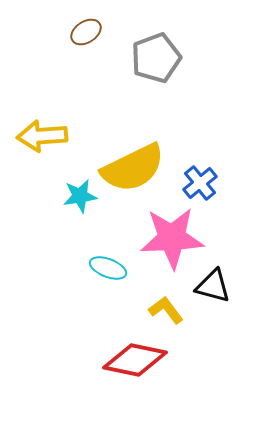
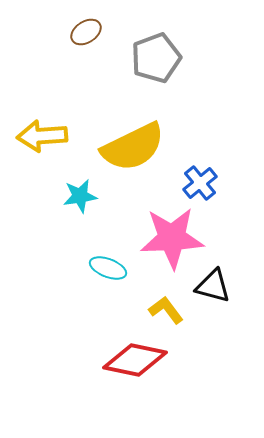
yellow semicircle: moved 21 px up
